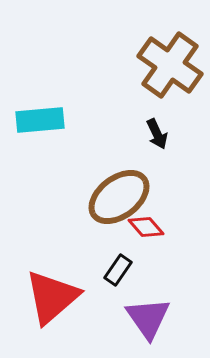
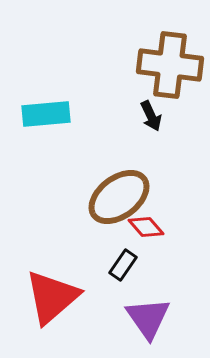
brown cross: rotated 28 degrees counterclockwise
cyan rectangle: moved 6 px right, 6 px up
black arrow: moved 6 px left, 18 px up
black rectangle: moved 5 px right, 5 px up
